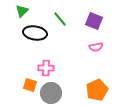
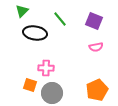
gray circle: moved 1 px right
